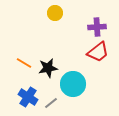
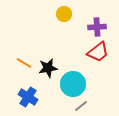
yellow circle: moved 9 px right, 1 px down
gray line: moved 30 px right, 3 px down
